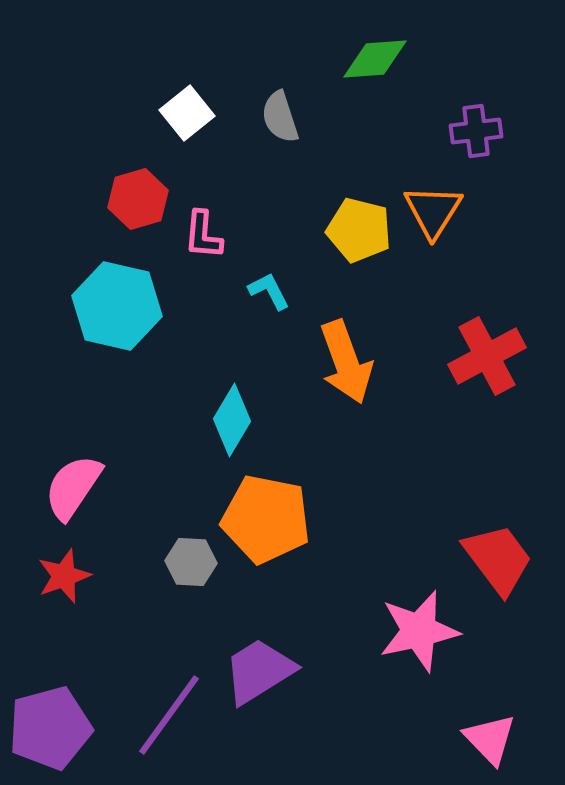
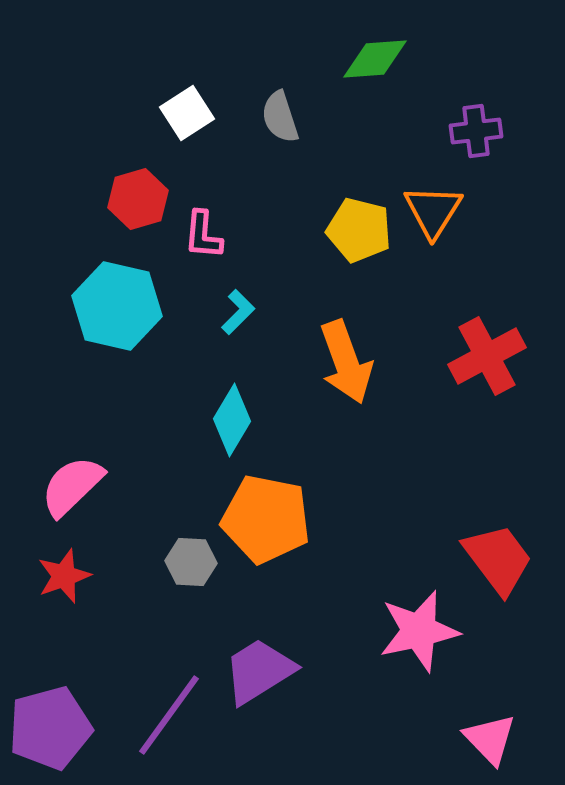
white square: rotated 6 degrees clockwise
cyan L-shape: moved 31 px left, 21 px down; rotated 72 degrees clockwise
pink semicircle: moved 1 px left, 1 px up; rotated 12 degrees clockwise
